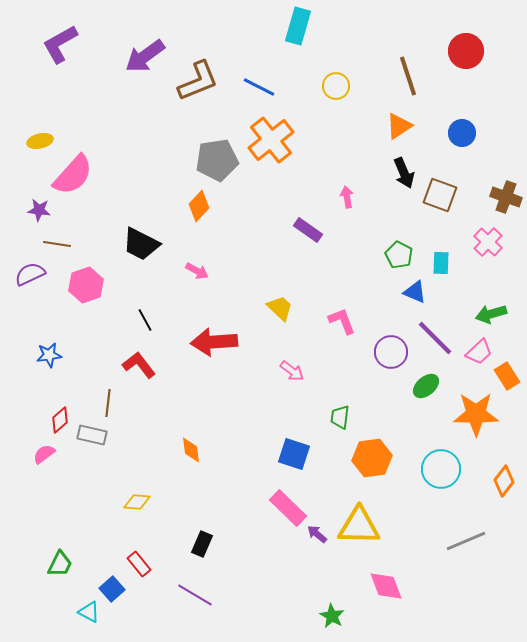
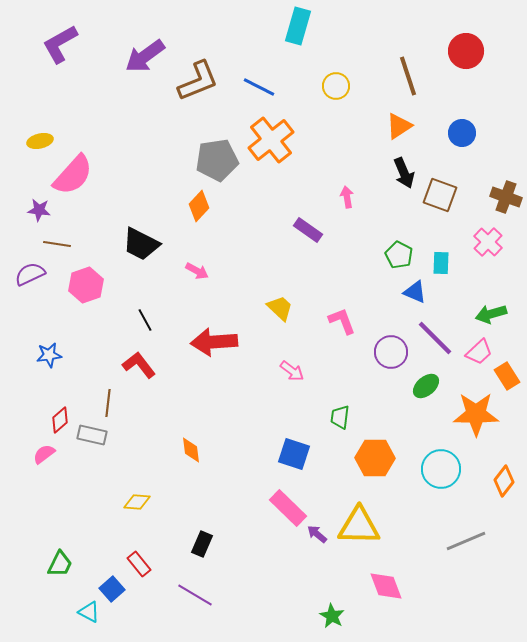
orange hexagon at (372, 458): moved 3 px right; rotated 9 degrees clockwise
